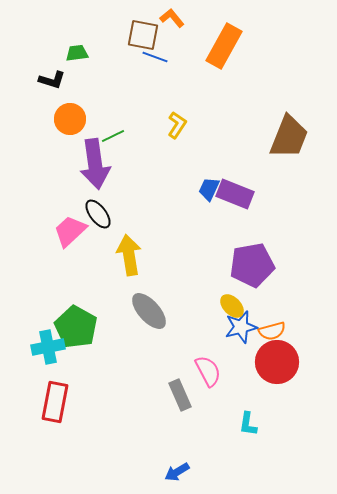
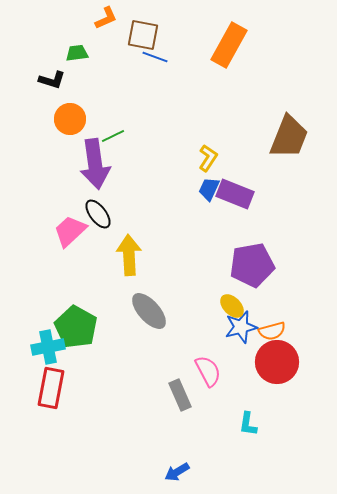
orange L-shape: moved 66 px left; rotated 105 degrees clockwise
orange rectangle: moved 5 px right, 1 px up
yellow L-shape: moved 31 px right, 33 px down
yellow arrow: rotated 6 degrees clockwise
red rectangle: moved 4 px left, 14 px up
